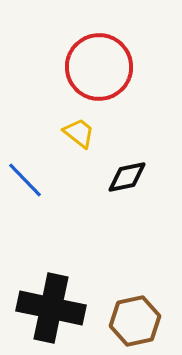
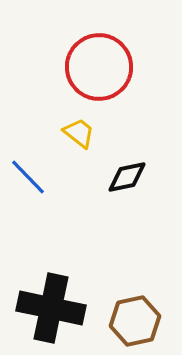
blue line: moved 3 px right, 3 px up
